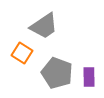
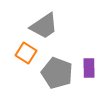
orange square: moved 4 px right
purple rectangle: moved 9 px up
